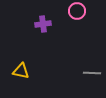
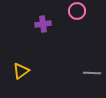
yellow triangle: rotated 48 degrees counterclockwise
